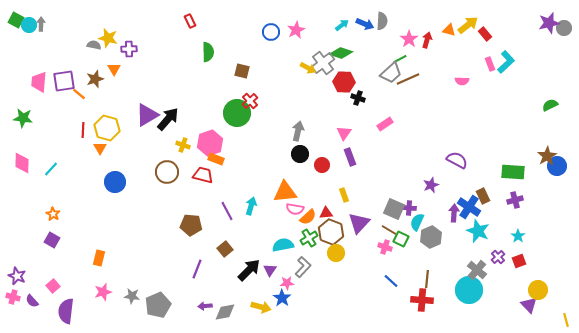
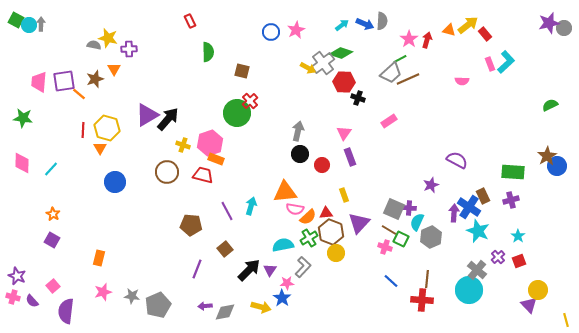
pink rectangle at (385, 124): moved 4 px right, 3 px up
purple cross at (515, 200): moved 4 px left
